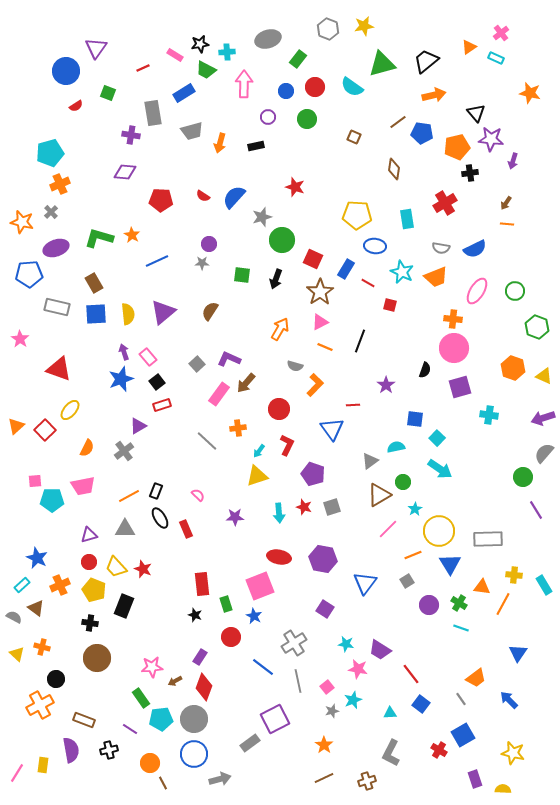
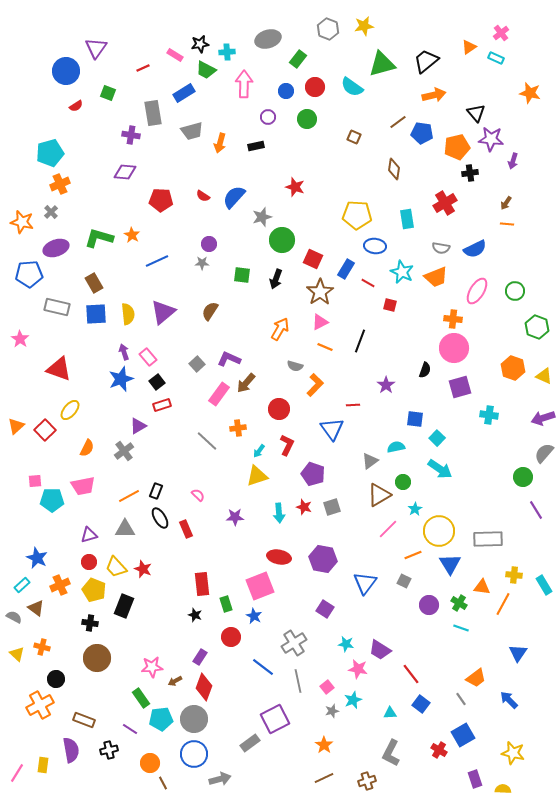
gray square at (407, 581): moved 3 px left; rotated 32 degrees counterclockwise
